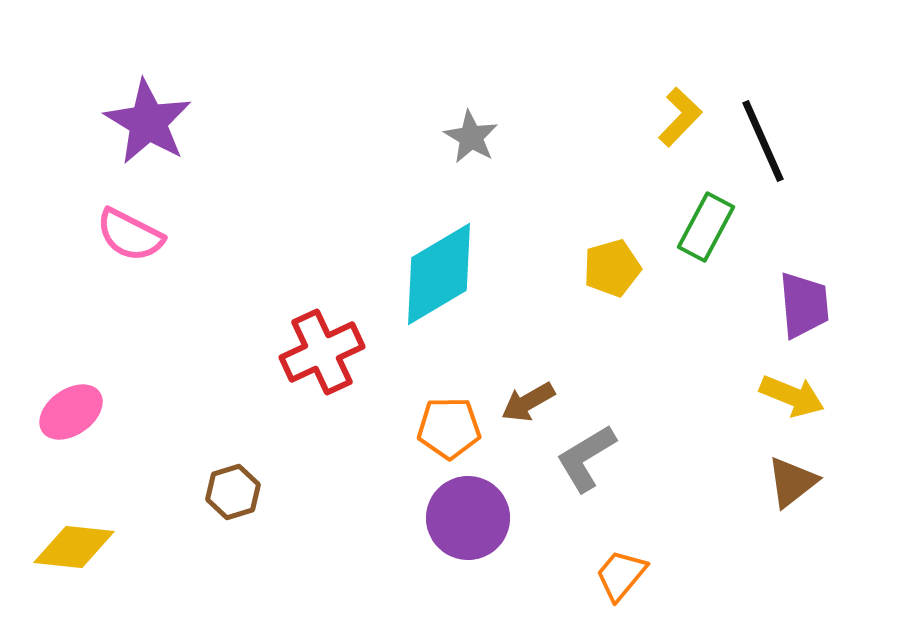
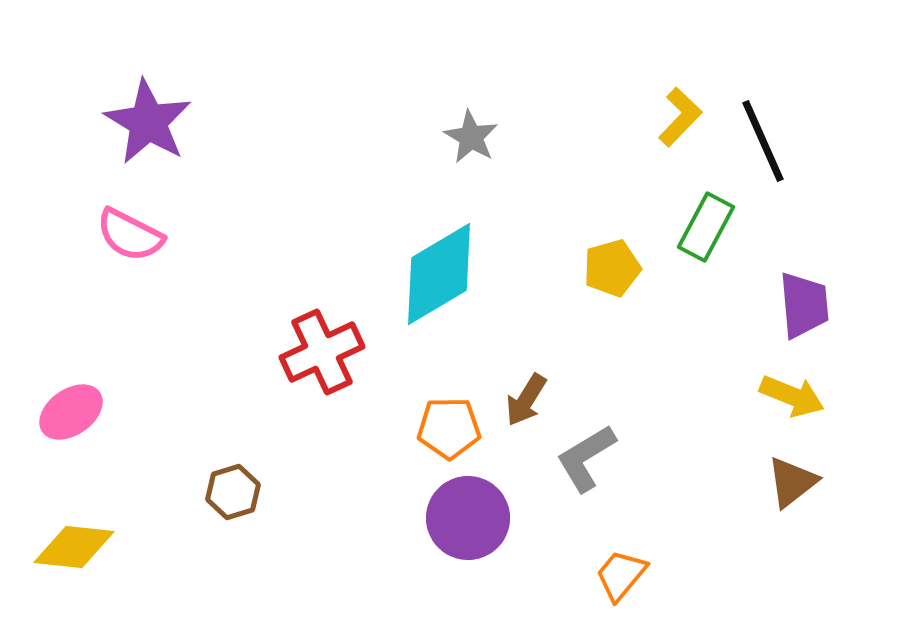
brown arrow: moved 2 px left, 2 px up; rotated 28 degrees counterclockwise
